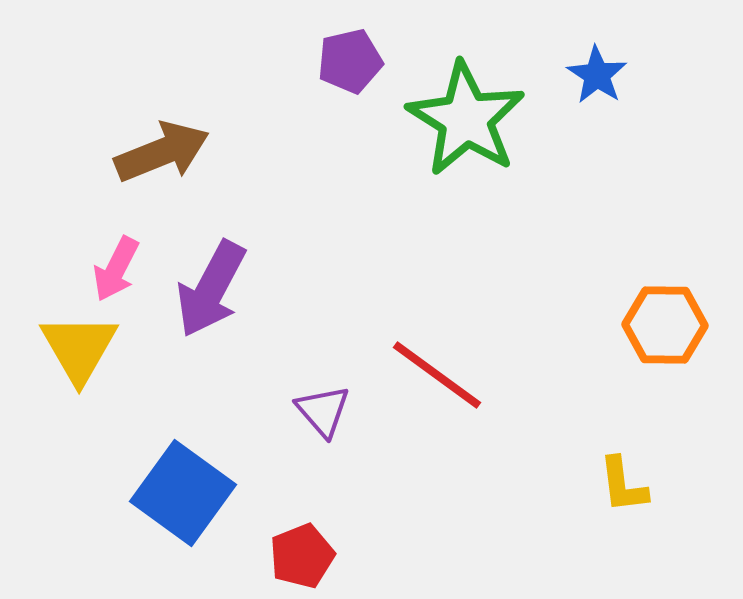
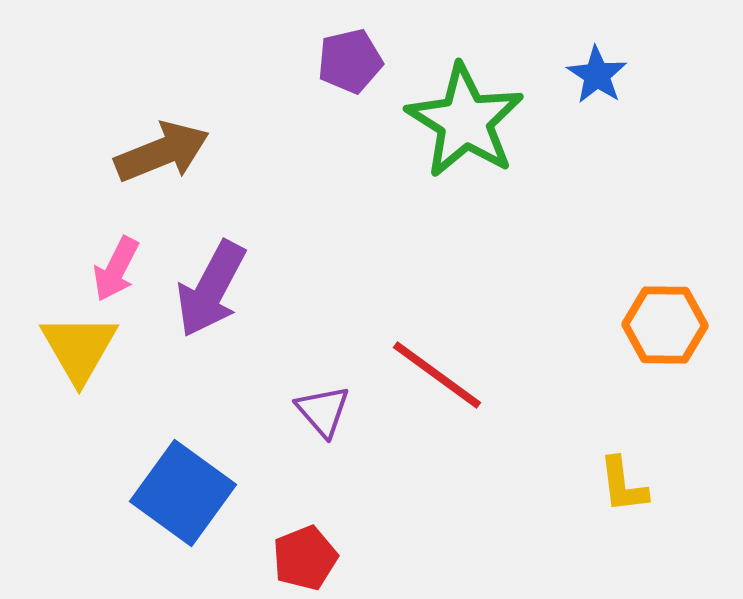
green star: moved 1 px left, 2 px down
red pentagon: moved 3 px right, 2 px down
